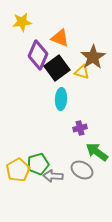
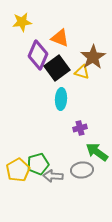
gray ellipse: rotated 35 degrees counterclockwise
